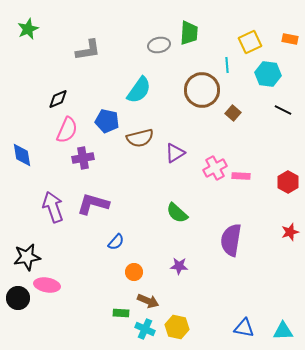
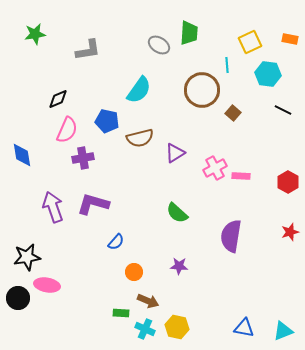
green star: moved 7 px right, 5 px down; rotated 15 degrees clockwise
gray ellipse: rotated 45 degrees clockwise
purple semicircle: moved 4 px up
cyan triangle: rotated 20 degrees counterclockwise
